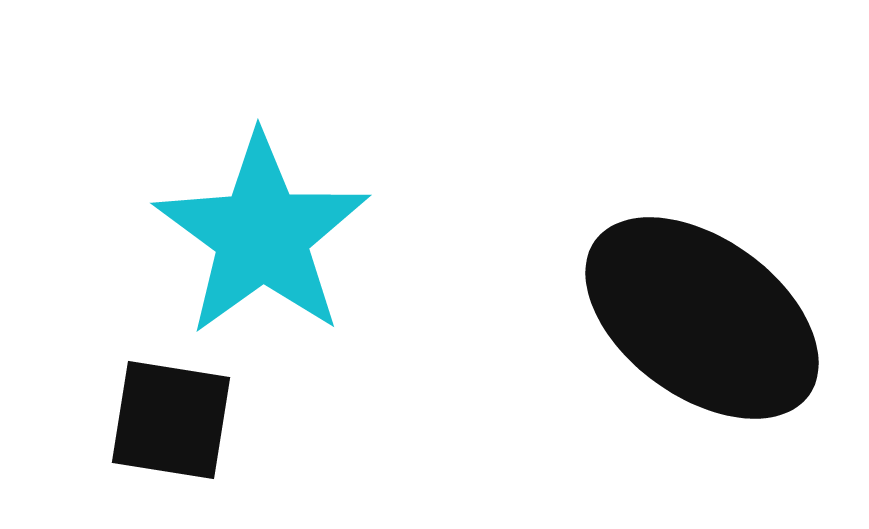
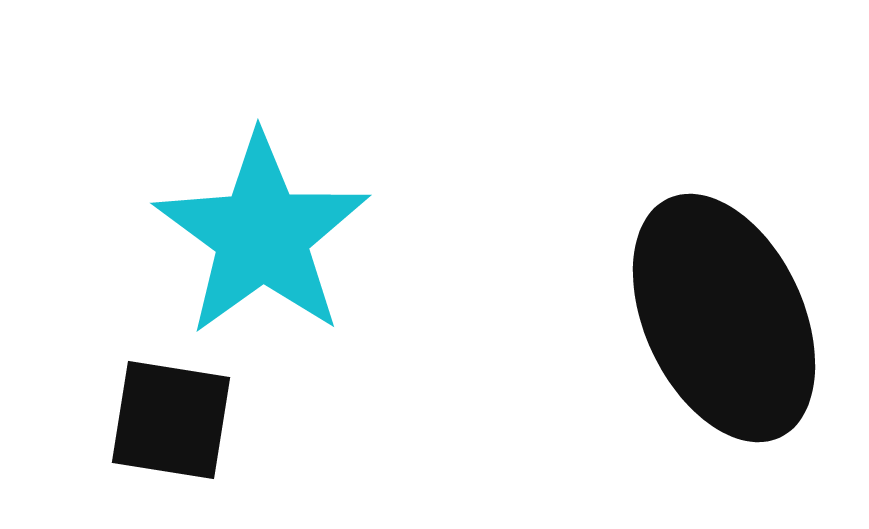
black ellipse: moved 22 px right; rotated 29 degrees clockwise
